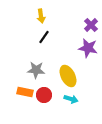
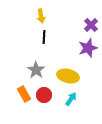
black line: rotated 32 degrees counterclockwise
purple star: rotated 30 degrees counterclockwise
gray star: rotated 30 degrees clockwise
yellow ellipse: rotated 50 degrees counterclockwise
orange rectangle: moved 1 px left, 2 px down; rotated 49 degrees clockwise
cyan arrow: rotated 72 degrees counterclockwise
